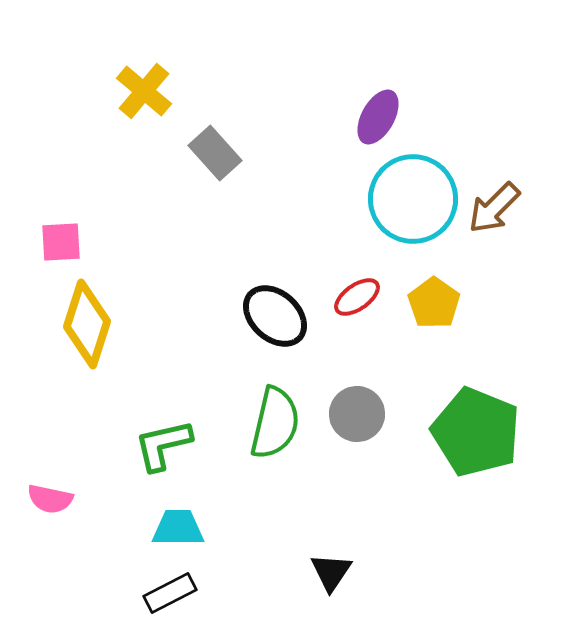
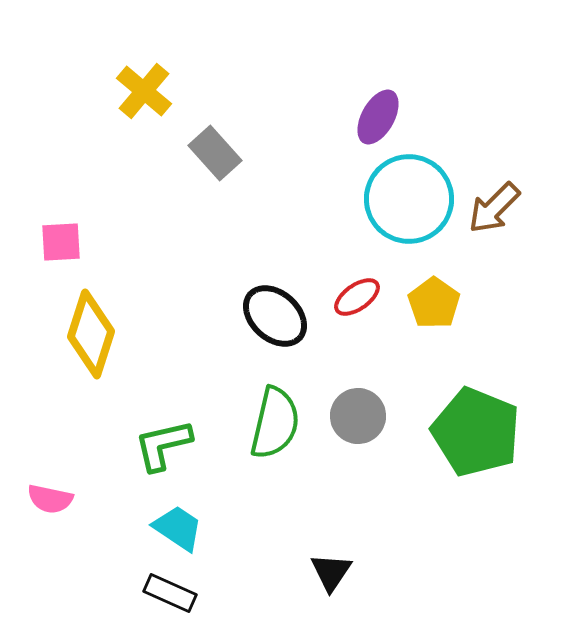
cyan circle: moved 4 px left
yellow diamond: moved 4 px right, 10 px down
gray circle: moved 1 px right, 2 px down
cyan trapezoid: rotated 34 degrees clockwise
black rectangle: rotated 51 degrees clockwise
